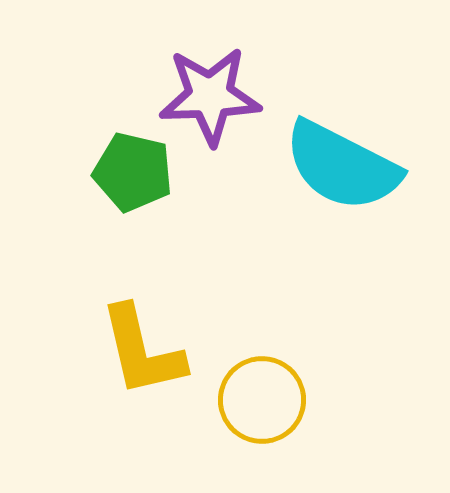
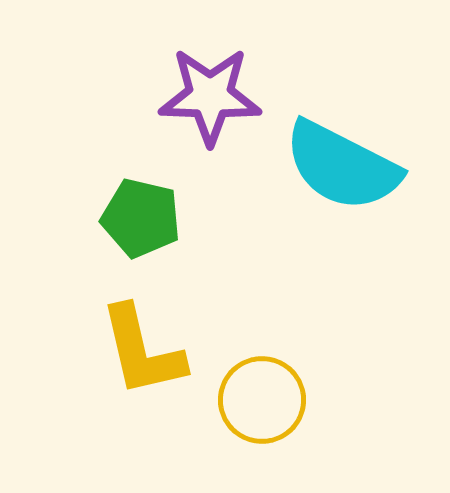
purple star: rotated 4 degrees clockwise
green pentagon: moved 8 px right, 46 px down
